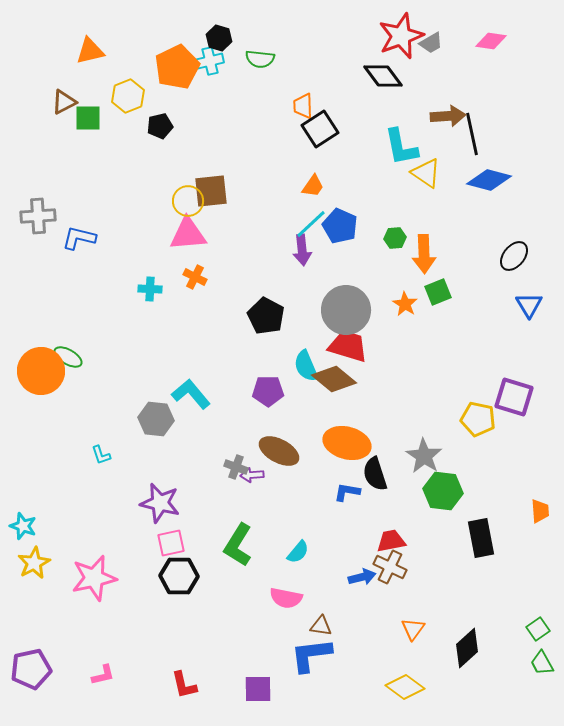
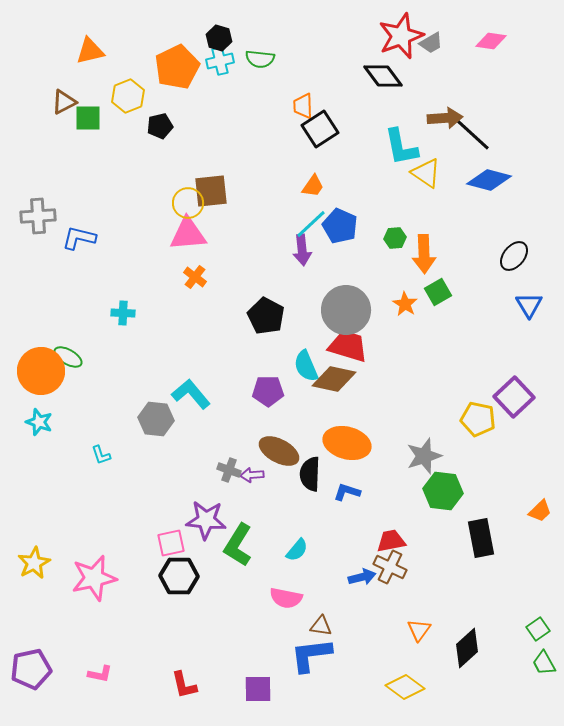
cyan cross at (210, 61): moved 10 px right
brown arrow at (448, 116): moved 3 px left, 2 px down
black line at (472, 134): rotated 36 degrees counterclockwise
yellow circle at (188, 201): moved 2 px down
orange cross at (195, 277): rotated 10 degrees clockwise
cyan cross at (150, 289): moved 27 px left, 24 px down
green square at (438, 292): rotated 8 degrees counterclockwise
brown diamond at (334, 379): rotated 27 degrees counterclockwise
purple square at (514, 397): rotated 30 degrees clockwise
gray star at (424, 456): rotated 21 degrees clockwise
gray cross at (236, 467): moved 7 px left, 3 px down
black semicircle at (375, 474): moved 65 px left; rotated 20 degrees clockwise
blue L-shape at (347, 492): rotated 8 degrees clockwise
purple star at (160, 503): moved 46 px right, 17 px down; rotated 9 degrees counterclockwise
orange trapezoid at (540, 511): rotated 50 degrees clockwise
cyan star at (23, 526): moved 16 px right, 104 px up
cyan semicircle at (298, 552): moved 1 px left, 2 px up
orange triangle at (413, 629): moved 6 px right, 1 px down
green trapezoid at (542, 663): moved 2 px right
pink L-shape at (103, 675): moved 3 px left, 1 px up; rotated 25 degrees clockwise
